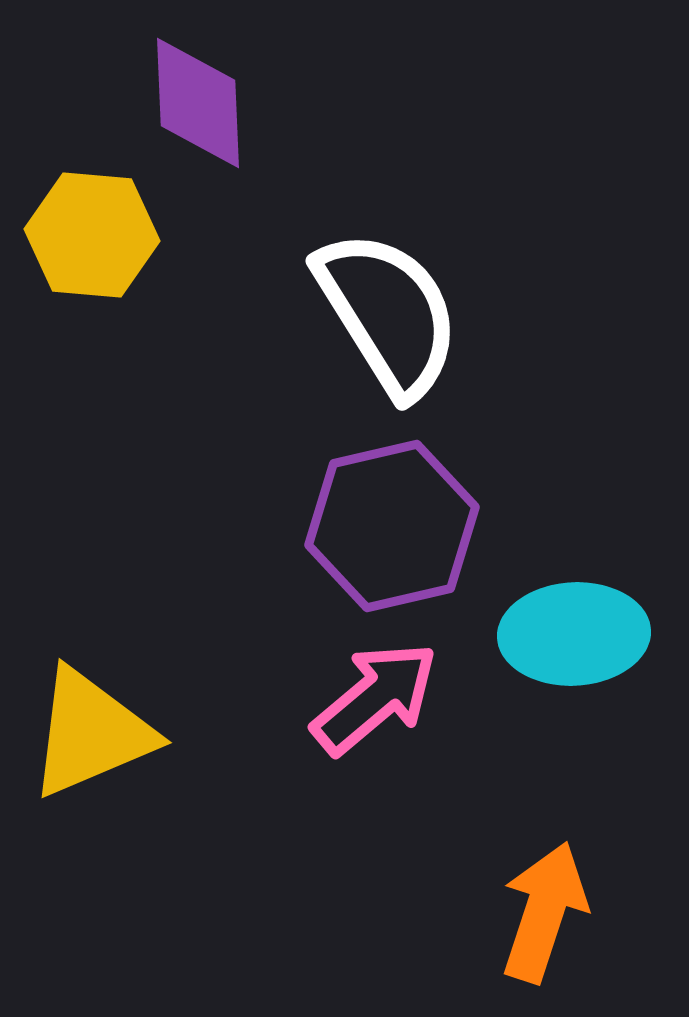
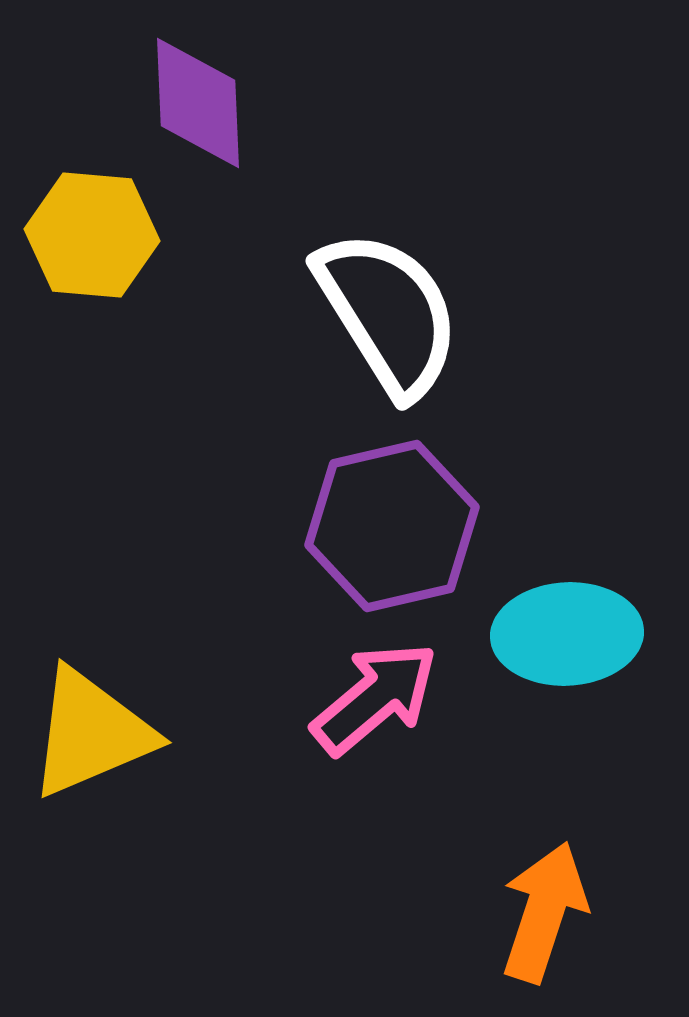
cyan ellipse: moved 7 px left
